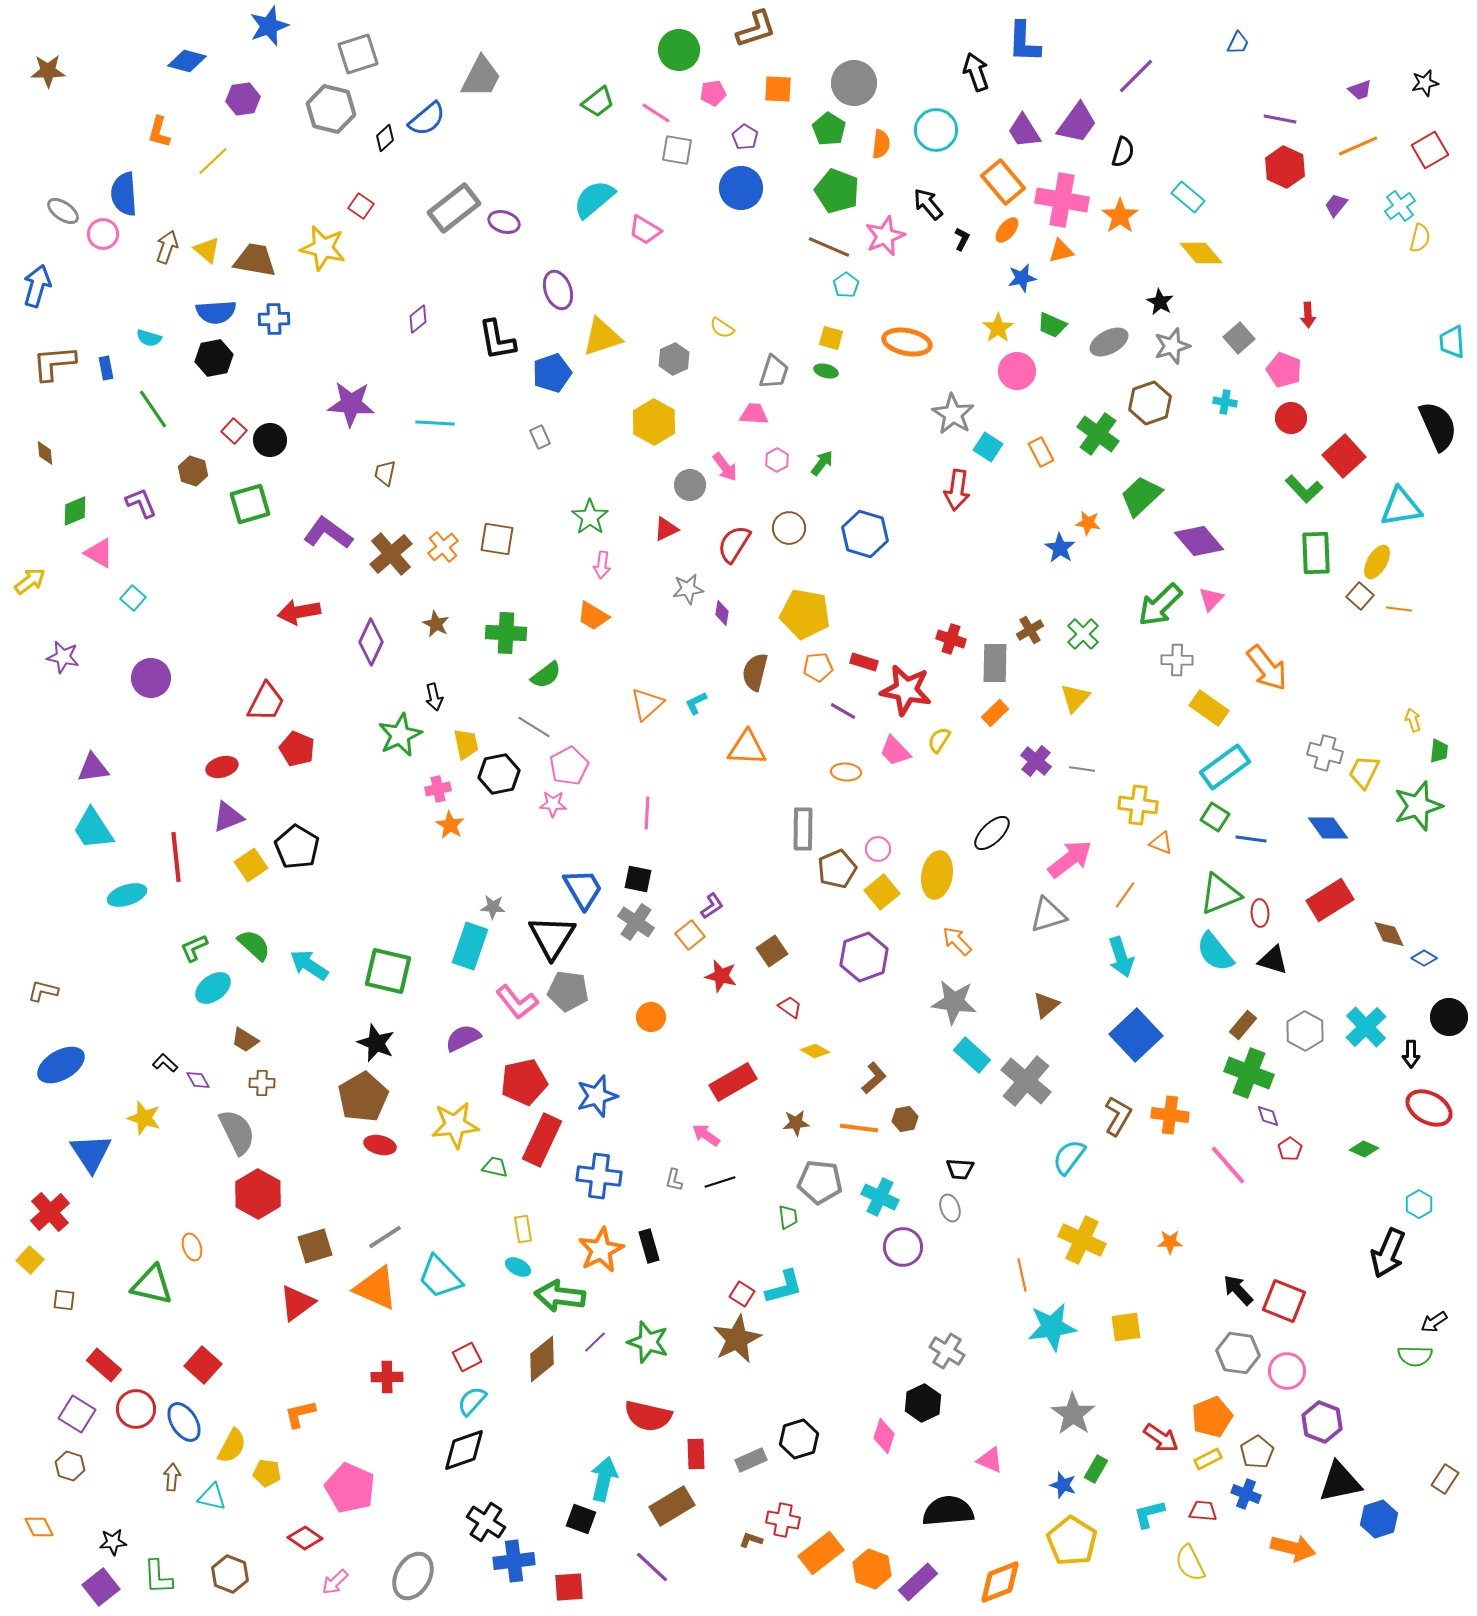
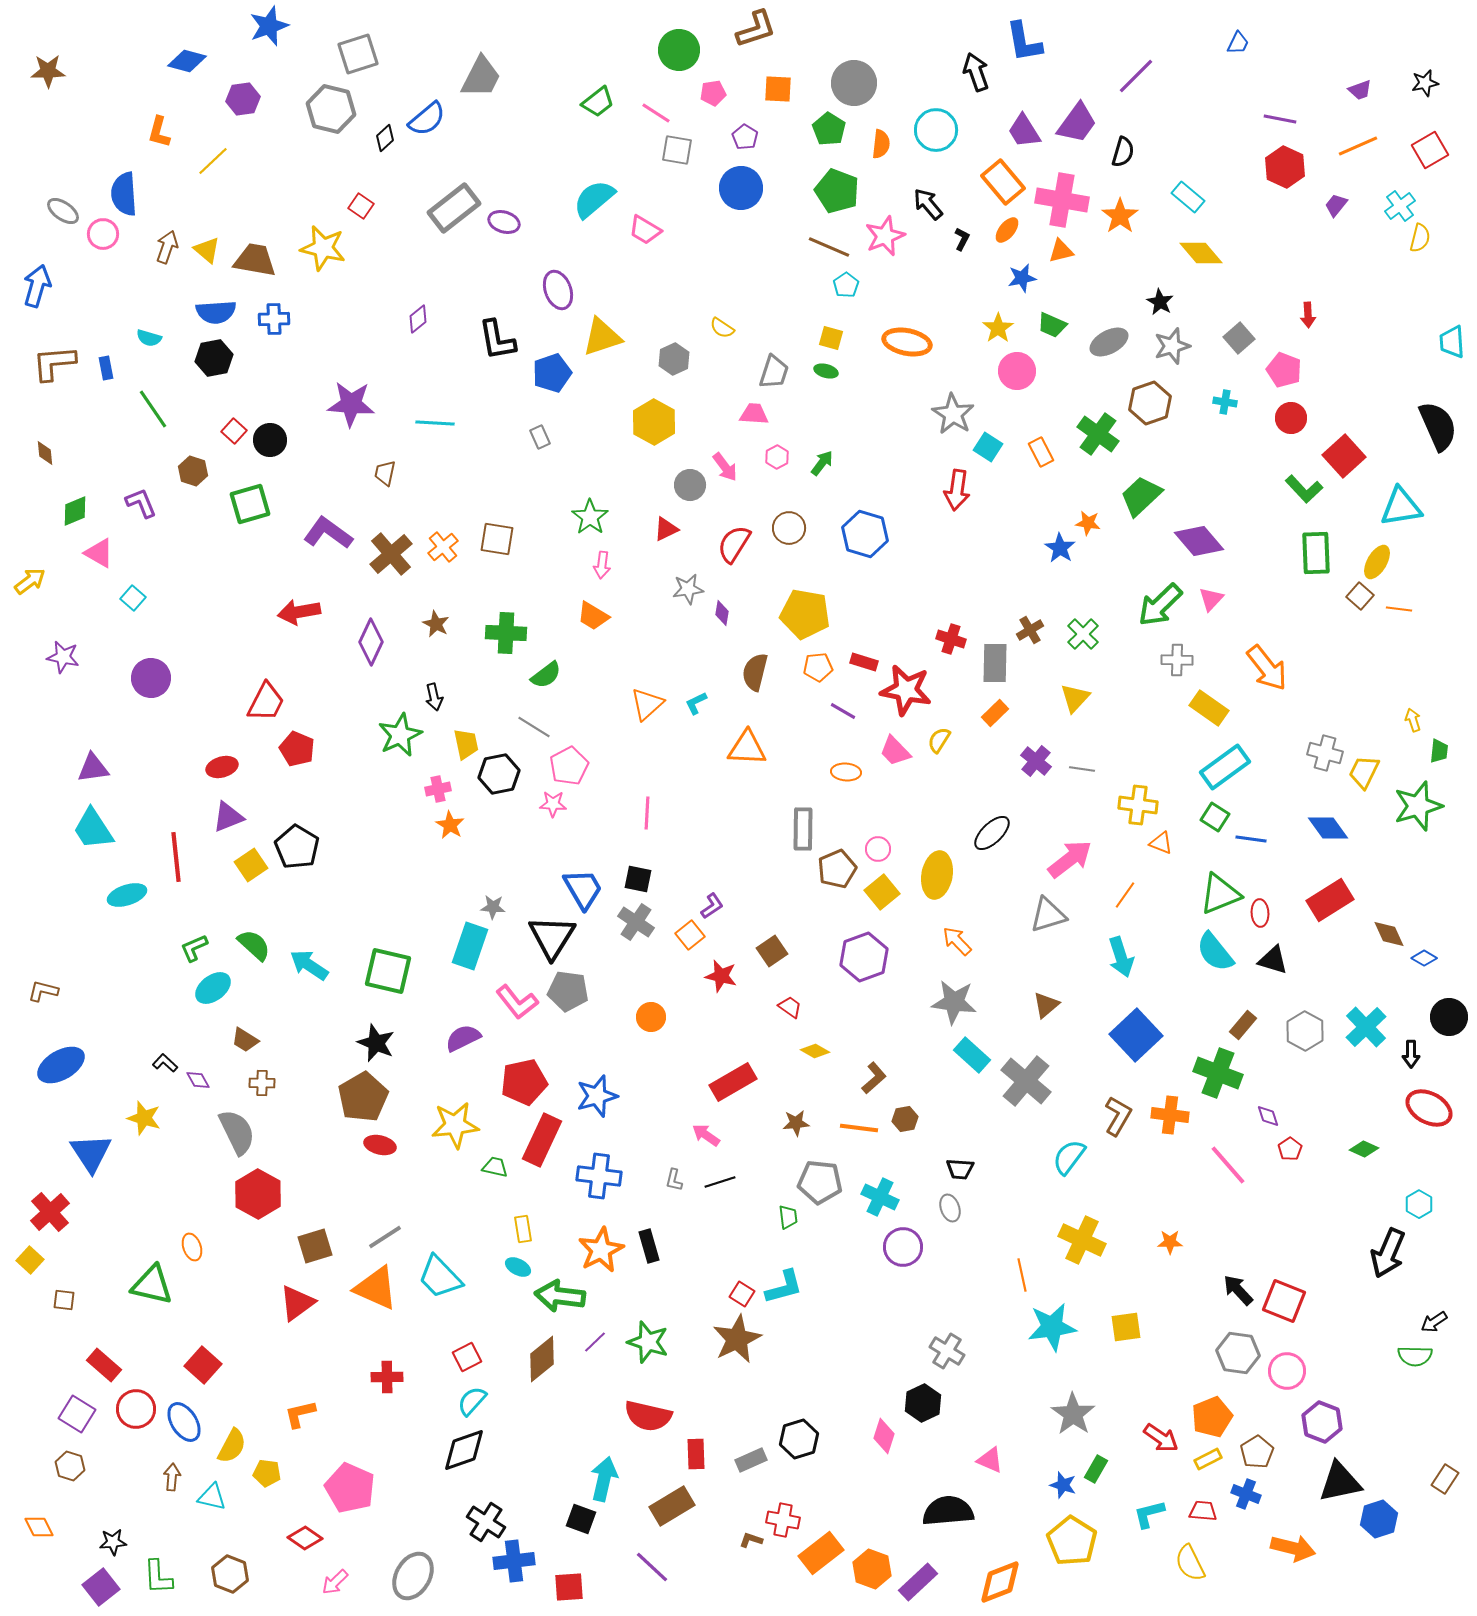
blue L-shape at (1024, 42): rotated 12 degrees counterclockwise
pink hexagon at (777, 460): moved 3 px up
green cross at (1249, 1073): moved 31 px left
